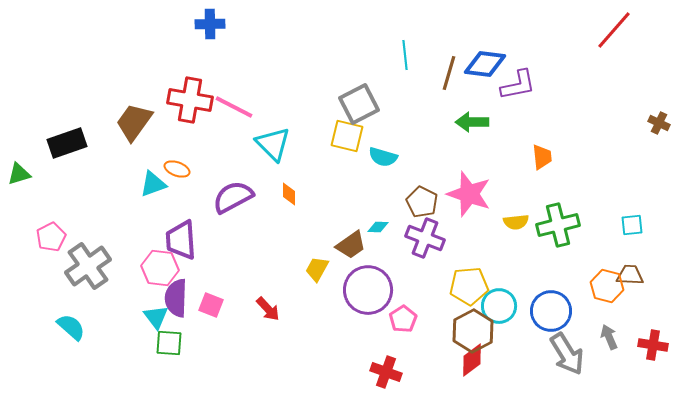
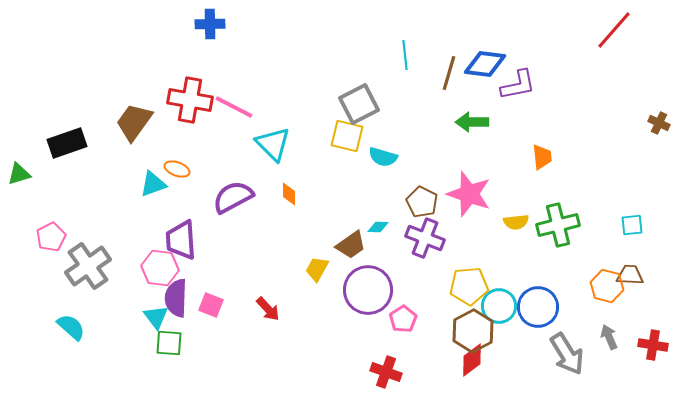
blue circle at (551, 311): moved 13 px left, 4 px up
